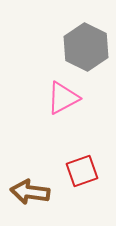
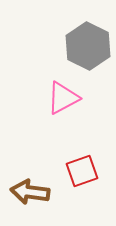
gray hexagon: moved 2 px right, 1 px up
